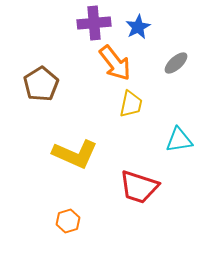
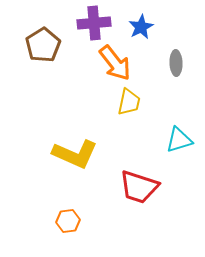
blue star: moved 3 px right
gray ellipse: rotated 50 degrees counterclockwise
brown pentagon: moved 2 px right, 39 px up
yellow trapezoid: moved 2 px left, 2 px up
cyan triangle: rotated 8 degrees counterclockwise
orange hexagon: rotated 10 degrees clockwise
